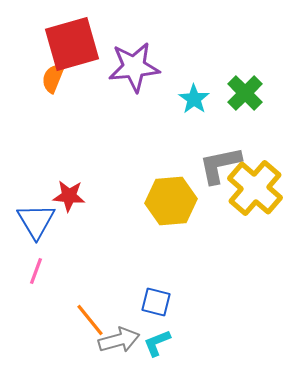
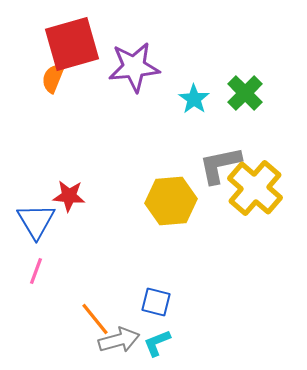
orange line: moved 5 px right, 1 px up
